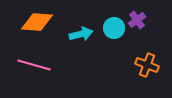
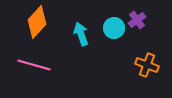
orange diamond: rotated 52 degrees counterclockwise
cyan arrow: rotated 95 degrees counterclockwise
